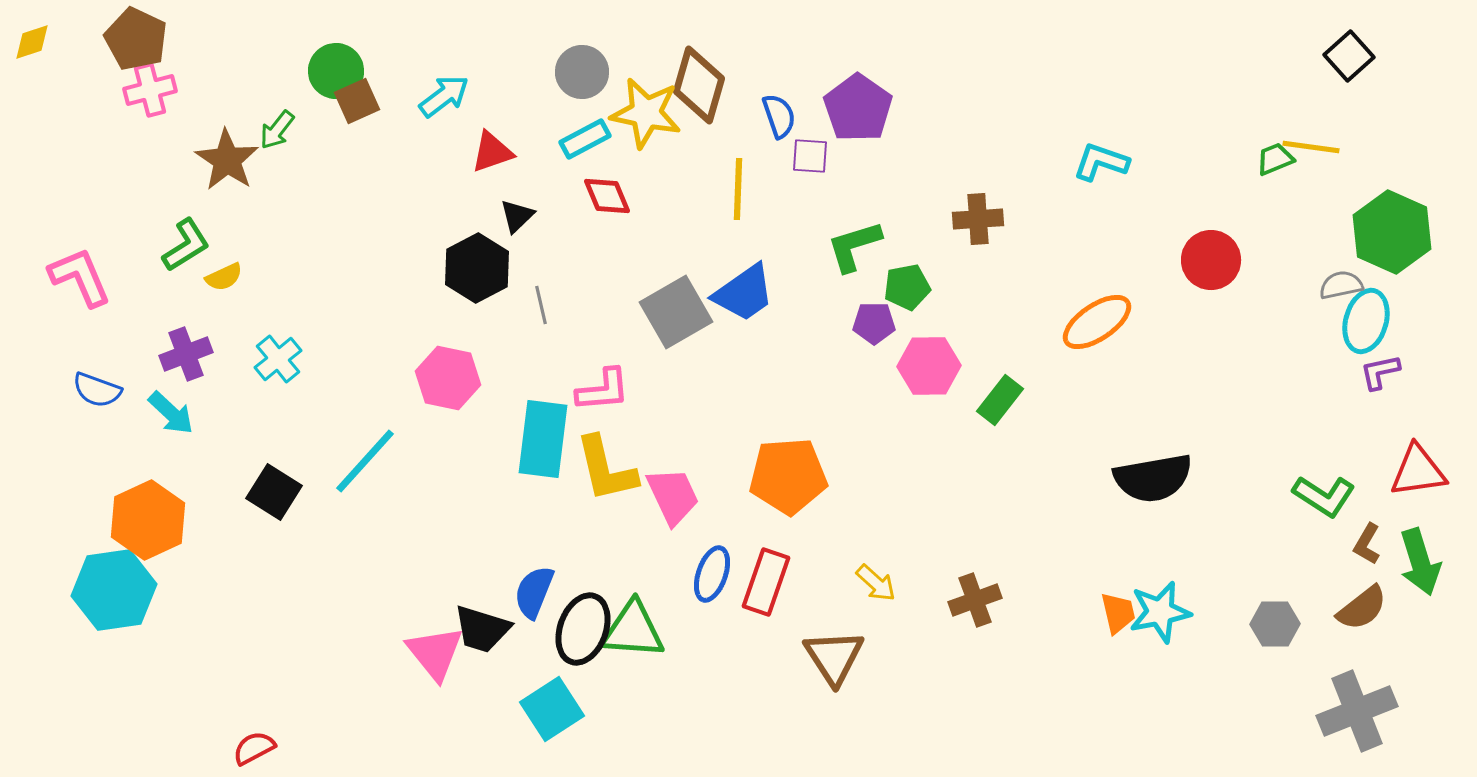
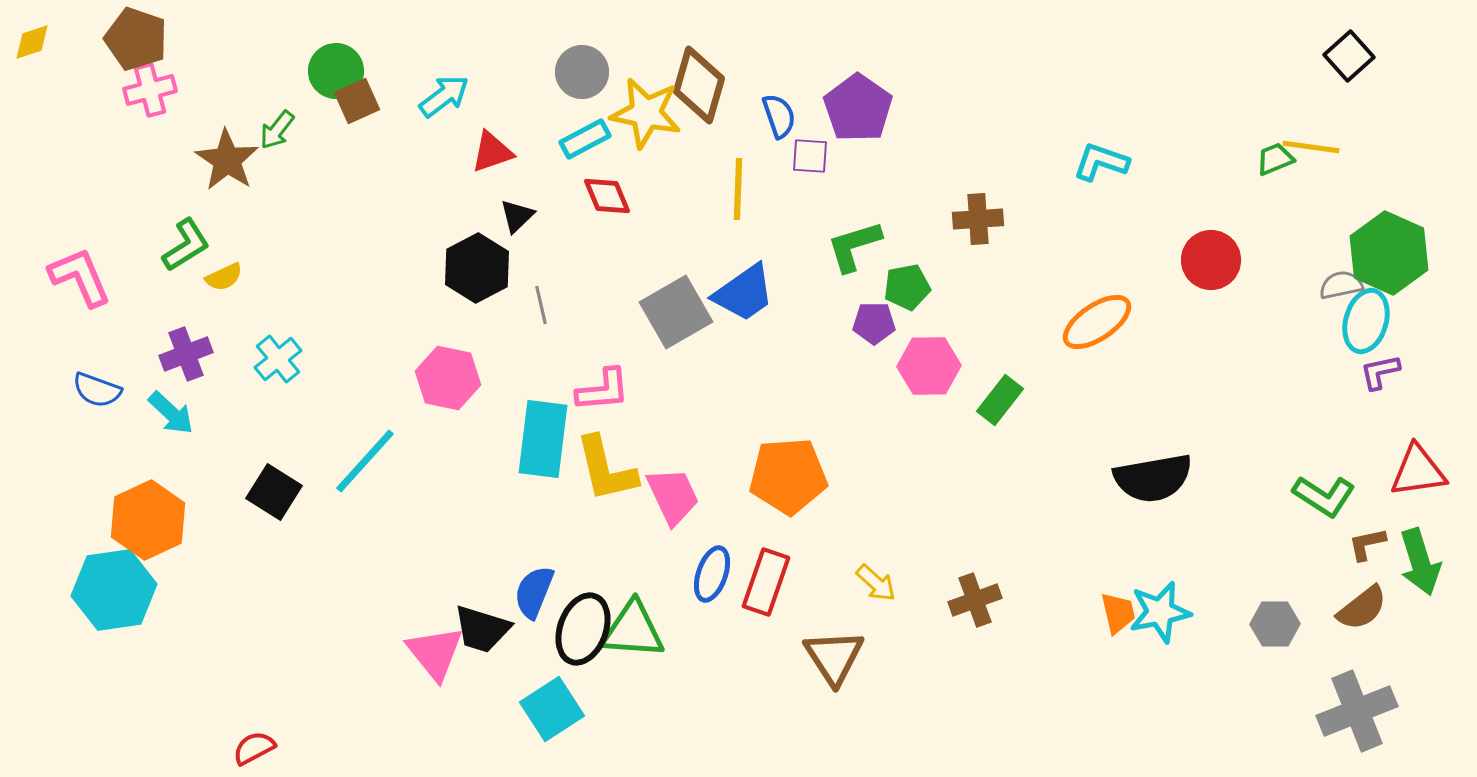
brown pentagon at (136, 39): rotated 6 degrees counterclockwise
green hexagon at (1392, 232): moved 3 px left, 21 px down
brown L-shape at (1367, 544): rotated 48 degrees clockwise
